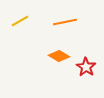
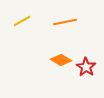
yellow line: moved 2 px right
orange diamond: moved 2 px right, 4 px down
